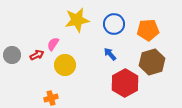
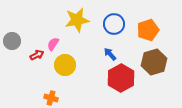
orange pentagon: rotated 15 degrees counterclockwise
gray circle: moved 14 px up
brown hexagon: moved 2 px right
red hexagon: moved 4 px left, 5 px up
orange cross: rotated 32 degrees clockwise
